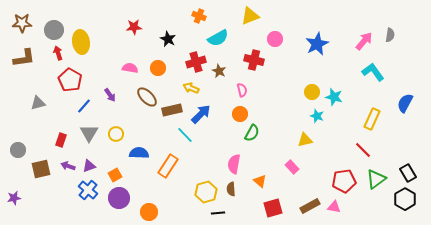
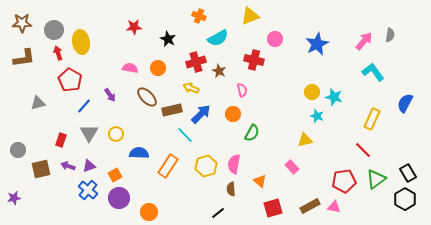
orange circle at (240, 114): moved 7 px left
yellow hexagon at (206, 192): moved 26 px up
black line at (218, 213): rotated 32 degrees counterclockwise
